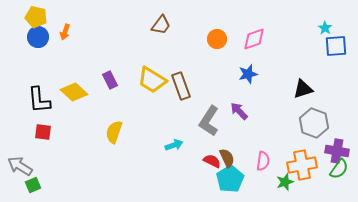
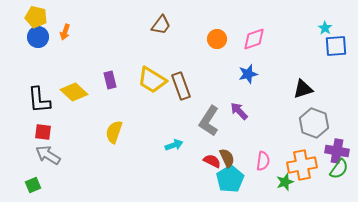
purple rectangle: rotated 12 degrees clockwise
gray arrow: moved 28 px right, 11 px up
